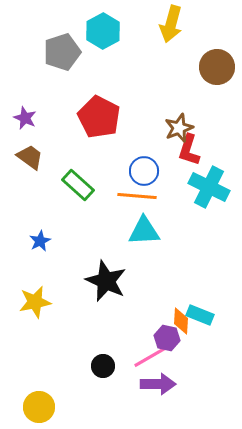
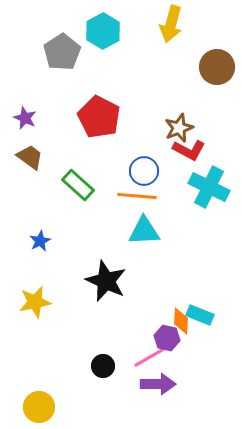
gray pentagon: rotated 15 degrees counterclockwise
red L-shape: rotated 80 degrees counterclockwise
